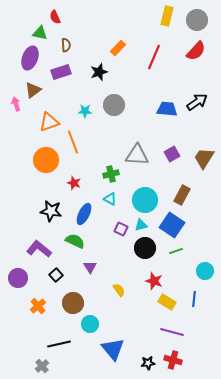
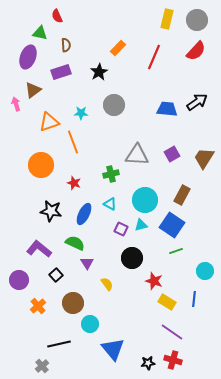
yellow rectangle at (167, 16): moved 3 px down
red semicircle at (55, 17): moved 2 px right, 1 px up
purple ellipse at (30, 58): moved 2 px left, 1 px up
black star at (99, 72): rotated 12 degrees counterclockwise
cyan star at (85, 111): moved 4 px left, 2 px down
orange circle at (46, 160): moved 5 px left, 5 px down
cyan triangle at (110, 199): moved 5 px down
green semicircle at (75, 241): moved 2 px down
black circle at (145, 248): moved 13 px left, 10 px down
purple triangle at (90, 267): moved 3 px left, 4 px up
purple circle at (18, 278): moved 1 px right, 2 px down
yellow semicircle at (119, 290): moved 12 px left, 6 px up
purple line at (172, 332): rotated 20 degrees clockwise
